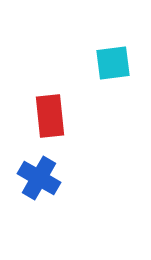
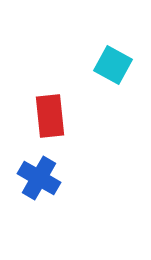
cyan square: moved 2 px down; rotated 36 degrees clockwise
